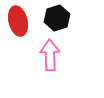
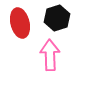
red ellipse: moved 2 px right, 2 px down
